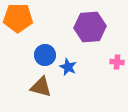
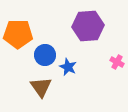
orange pentagon: moved 16 px down
purple hexagon: moved 2 px left, 1 px up
pink cross: rotated 24 degrees clockwise
brown triangle: rotated 40 degrees clockwise
